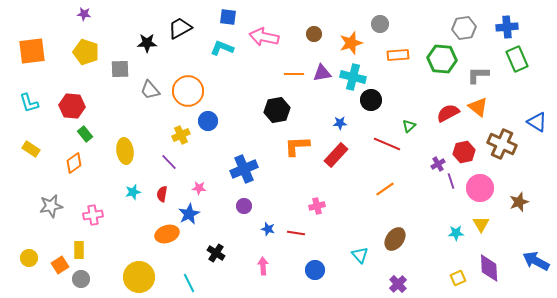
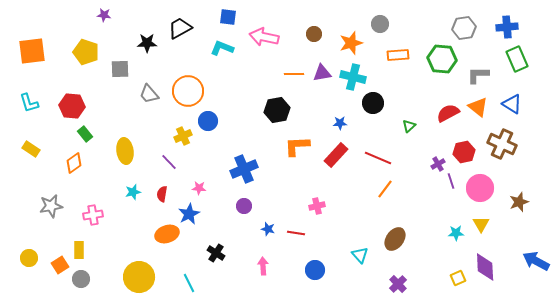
purple star at (84, 14): moved 20 px right, 1 px down
gray trapezoid at (150, 90): moved 1 px left, 4 px down
black circle at (371, 100): moved 2 px right, 3 px down
blue triangle at (537, 122): moved 25 px left, 18 px up
yellow cross at (181, 135): moved 2 px right, 1 px down
red line at (387, 144): moved 9 px left, 14 px down
orange line at (385, 189): rotated 18 degrees counterclockwise
purple diamond at (489, 268): moved 4 px left, 1 px up
